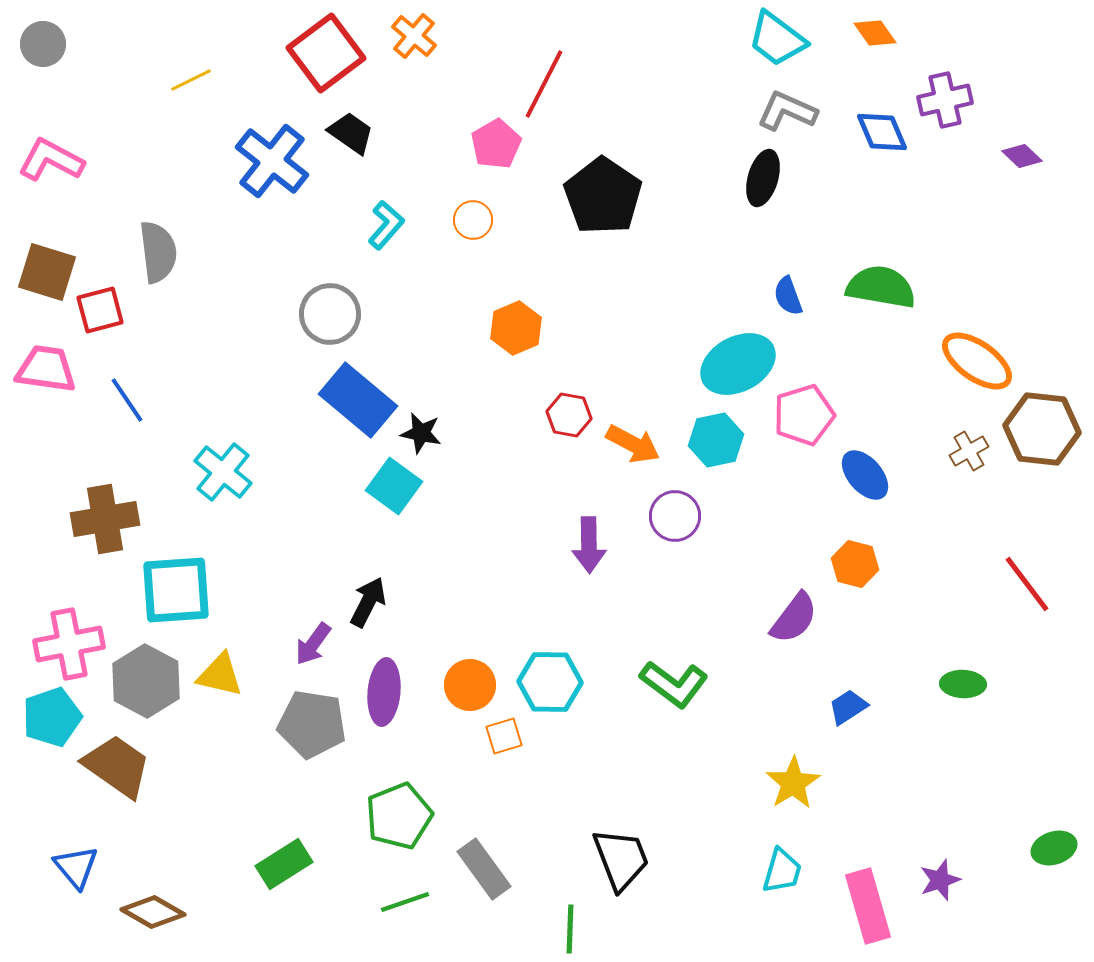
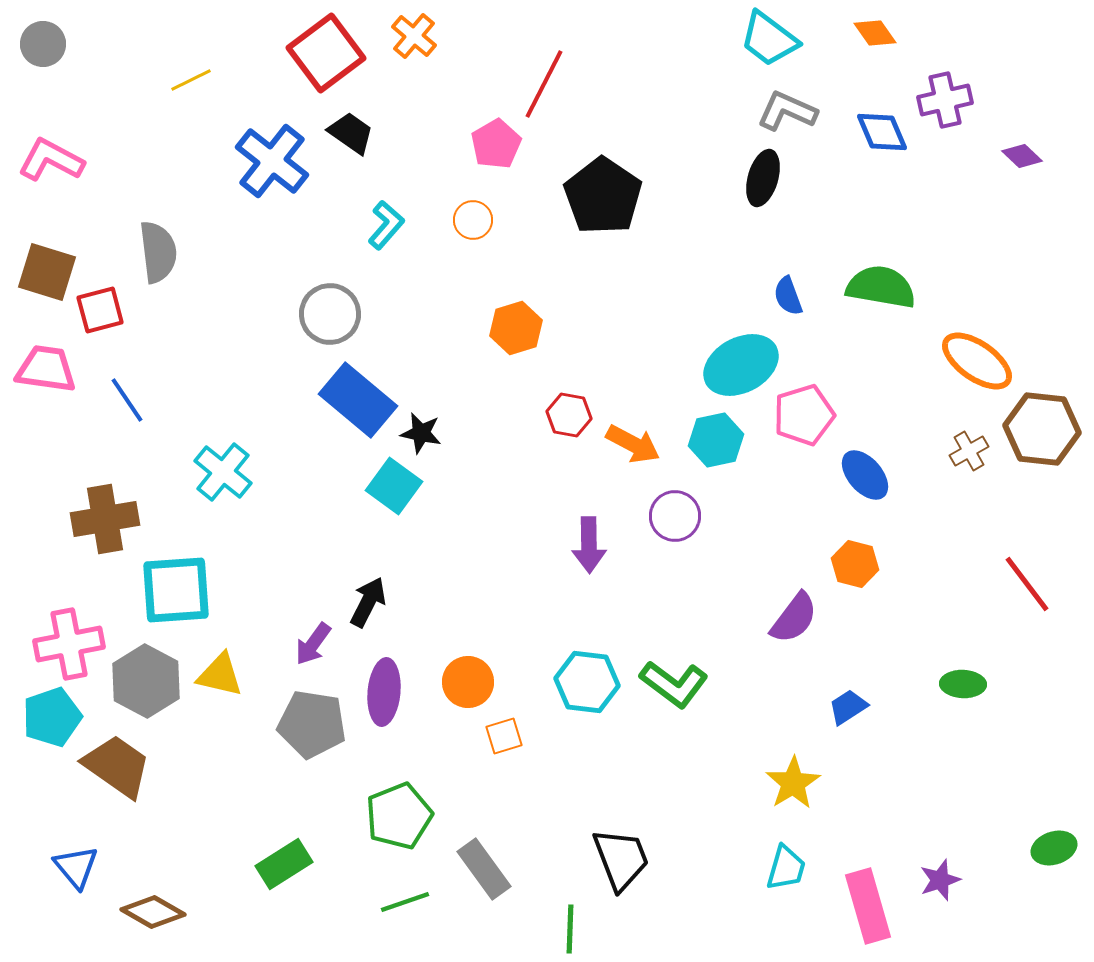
cyan trapezoid at (777, 39): moved 8 px left
orange hexagon at (516, 328): rotated 6 degrees clockwise
cyan ellipse at (738, 364): moved 3 px right, 1 px down
cyan hexagon at (550, 682): moved 37 px right; rotated 6 degrees clockwise
orange circle at (470, 685): moved 2 px left, 3 px up
cyan trapezoid at (782, 871): moved 4 px right, 3 px up
